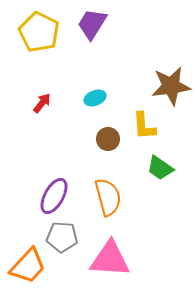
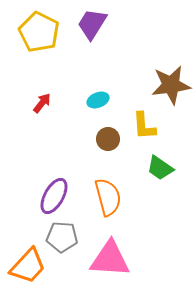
brown star: moved 1 px up
cyan ellipse: moved 3 px right, 2 px down
